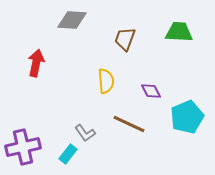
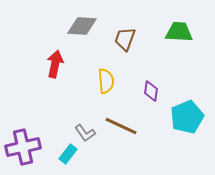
gray diamond: moved 10 px right, 6 px down
red arrow: moved 19 px right, 1 px down
purple diamond: rotated 35 degrees clockwise
brown line: moved 8 px left, 2 px down
